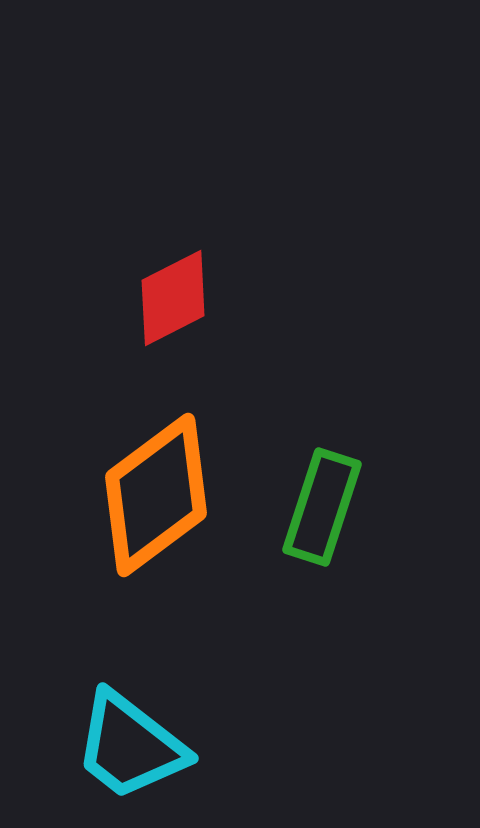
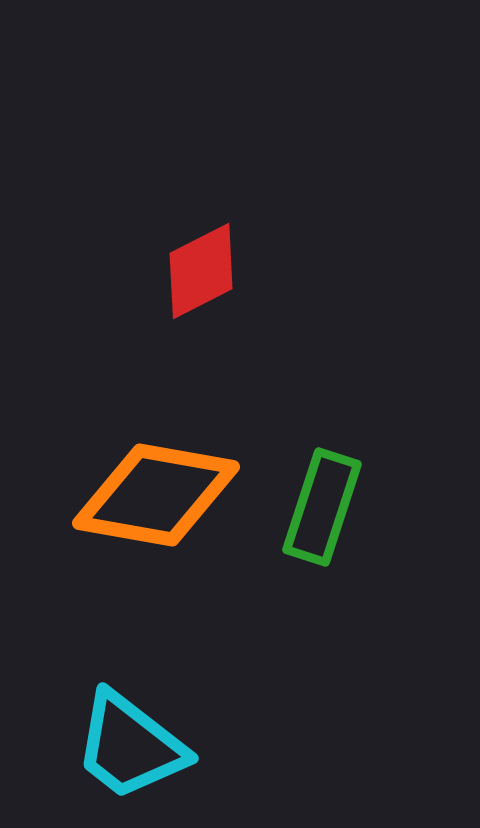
red diamond: moved 28 px right, 27 px up
orange diamond: rotated 47 degrees clockwise
